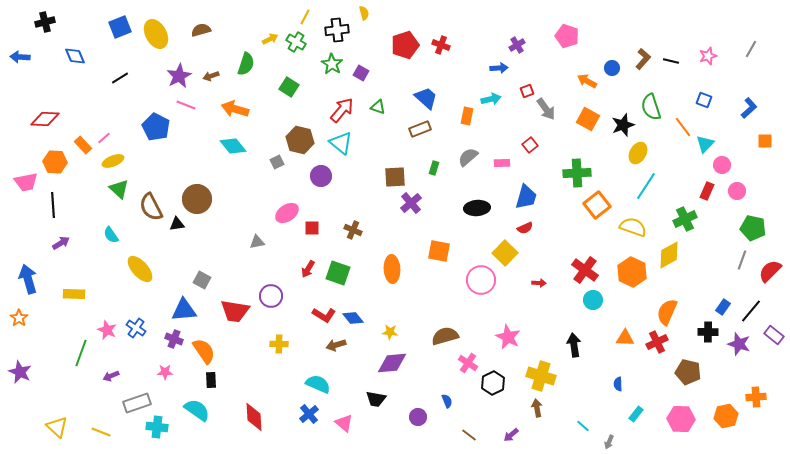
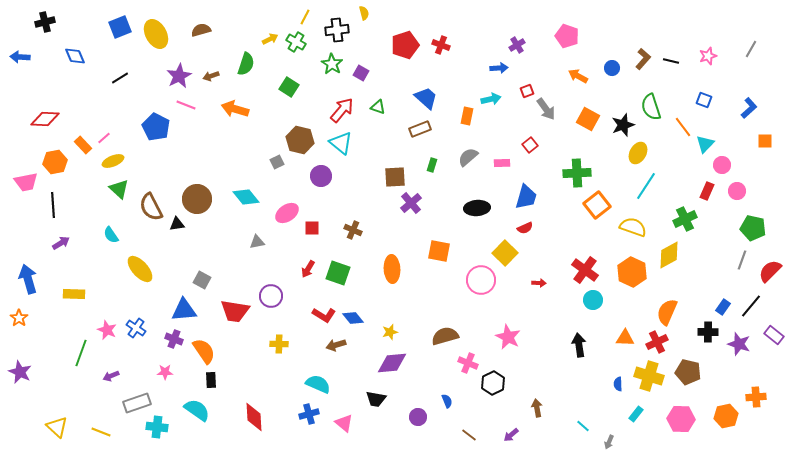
orange arrow at (587, 81): moved 9 px left, 5 px up
cyan diamond at (233, 146): moved 13 px right, 51 px down
orange hexagon at (55, 162): rotated 15 degrees counterclockwise
green rectangle at (434, 168): moved 2 px left, 3 px up
black line at (751, 311): moved 5 px up
yellow star at (390, 332): rotated 21 degrees counterclockwise
black arrow at (574, 345): moved 5 px right
pink cross at (468, 363): rotated 12 degrees counterclockwise
yellow cross at (541, 376): moved 108 px right
blue cross at (309, 414): rotated 24 degrees clockwise
